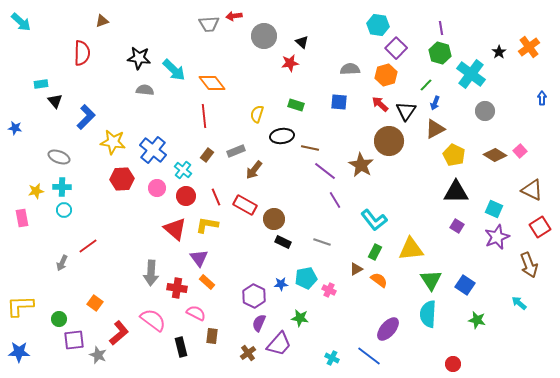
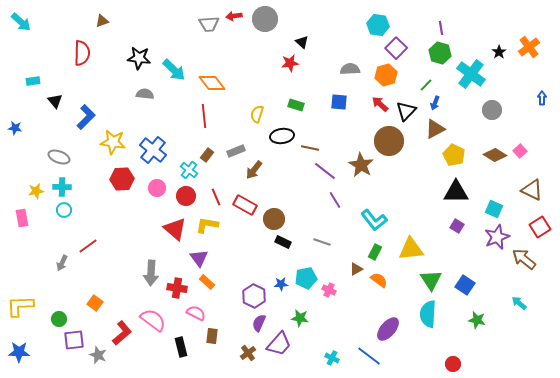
gray circle at (264, 36): moved 1 px right, 17 px up
cyan rectangle at (41, 84): moved 8 px left, 3 px up
gray semicircle at (145, 90): moved 4 px down
black triangle at (406, 111): rotated 10 degrees clockwise
gray circle at (485, 111): moved 7 px right, 1 px up
cyan cross at (183, 170): moved 6 px right
brown arrow at (529, 265): moved 5 px left, 6 px up; rotated 150 degrees clockwise
red L-shape at (119, 333): moved 3 px right
